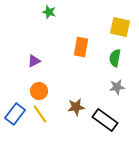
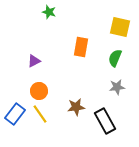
green semicircle: rotated 12 degrees clockwise
black rectangle: moved 1 px down; rotated 25 degrees clockwise
